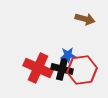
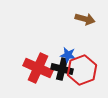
blue star: rotated 14 degrees clockwise
red hexagon: rotated 12 degrees counterclockwise
